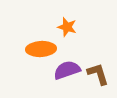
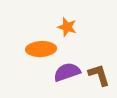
purple semicircle: moved 2 px down
brown L-shape: moved 1 px right, 1 px down
